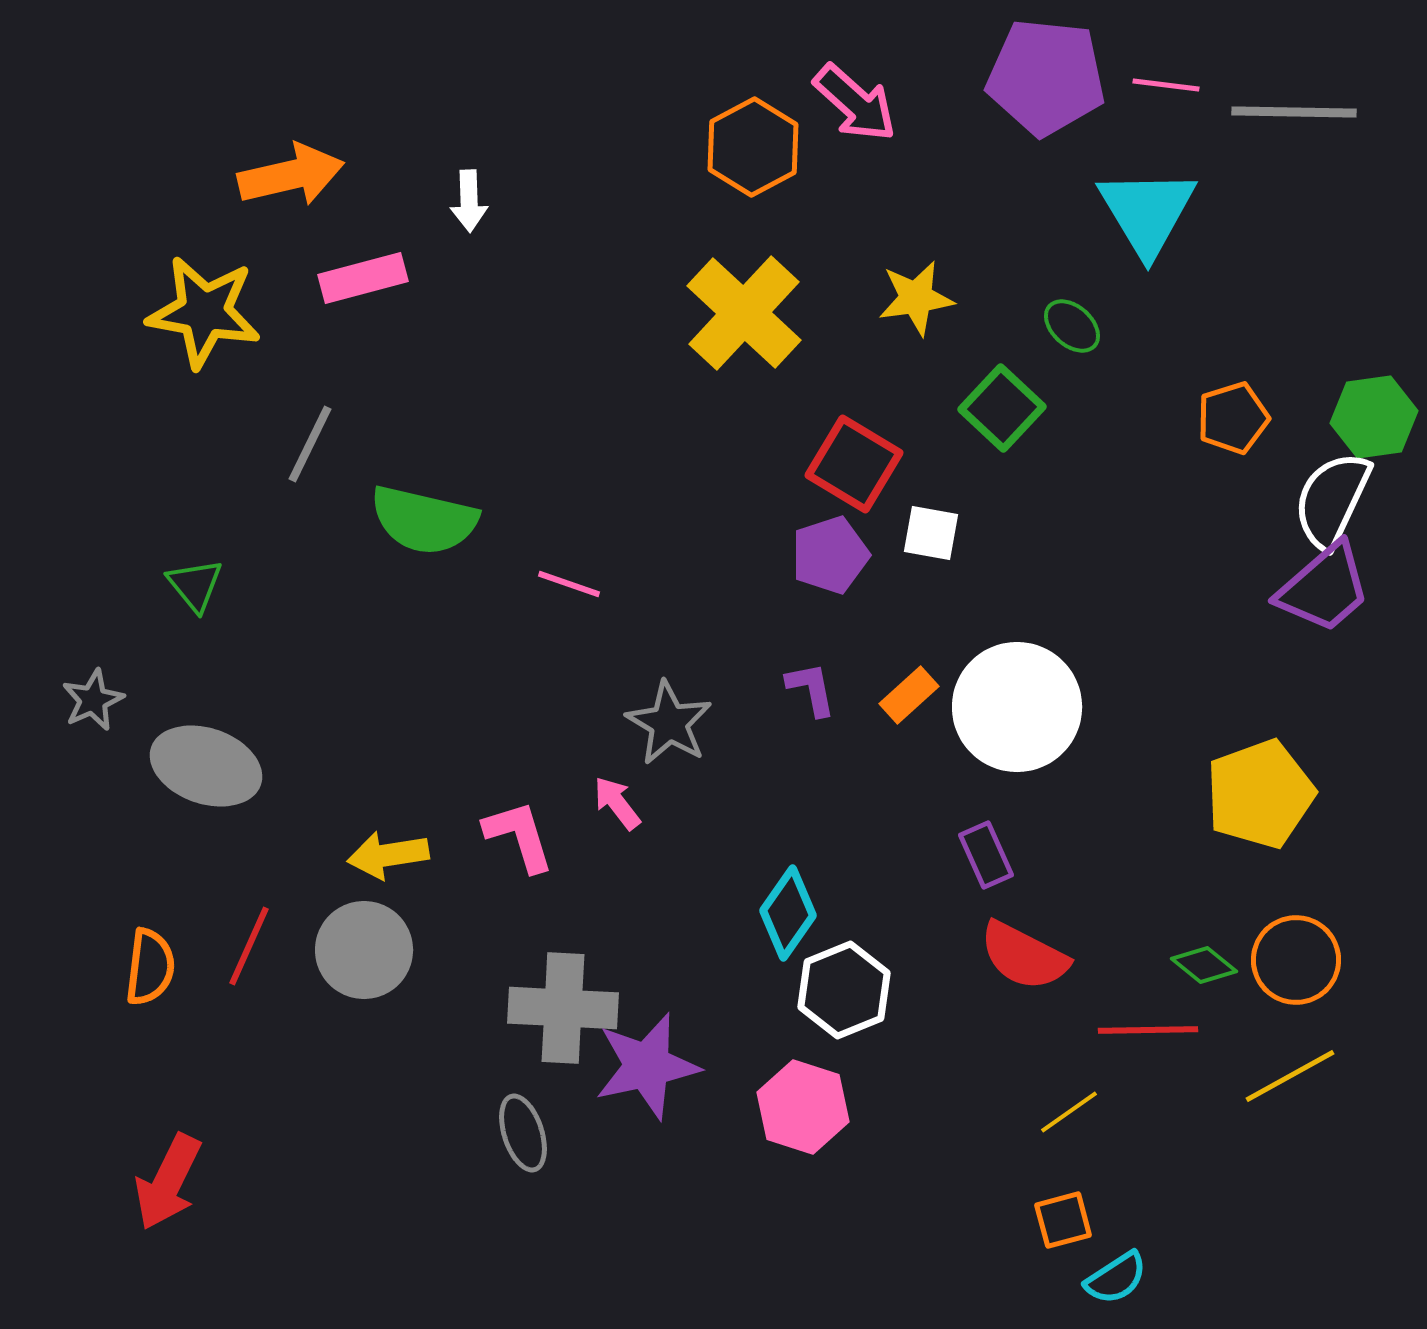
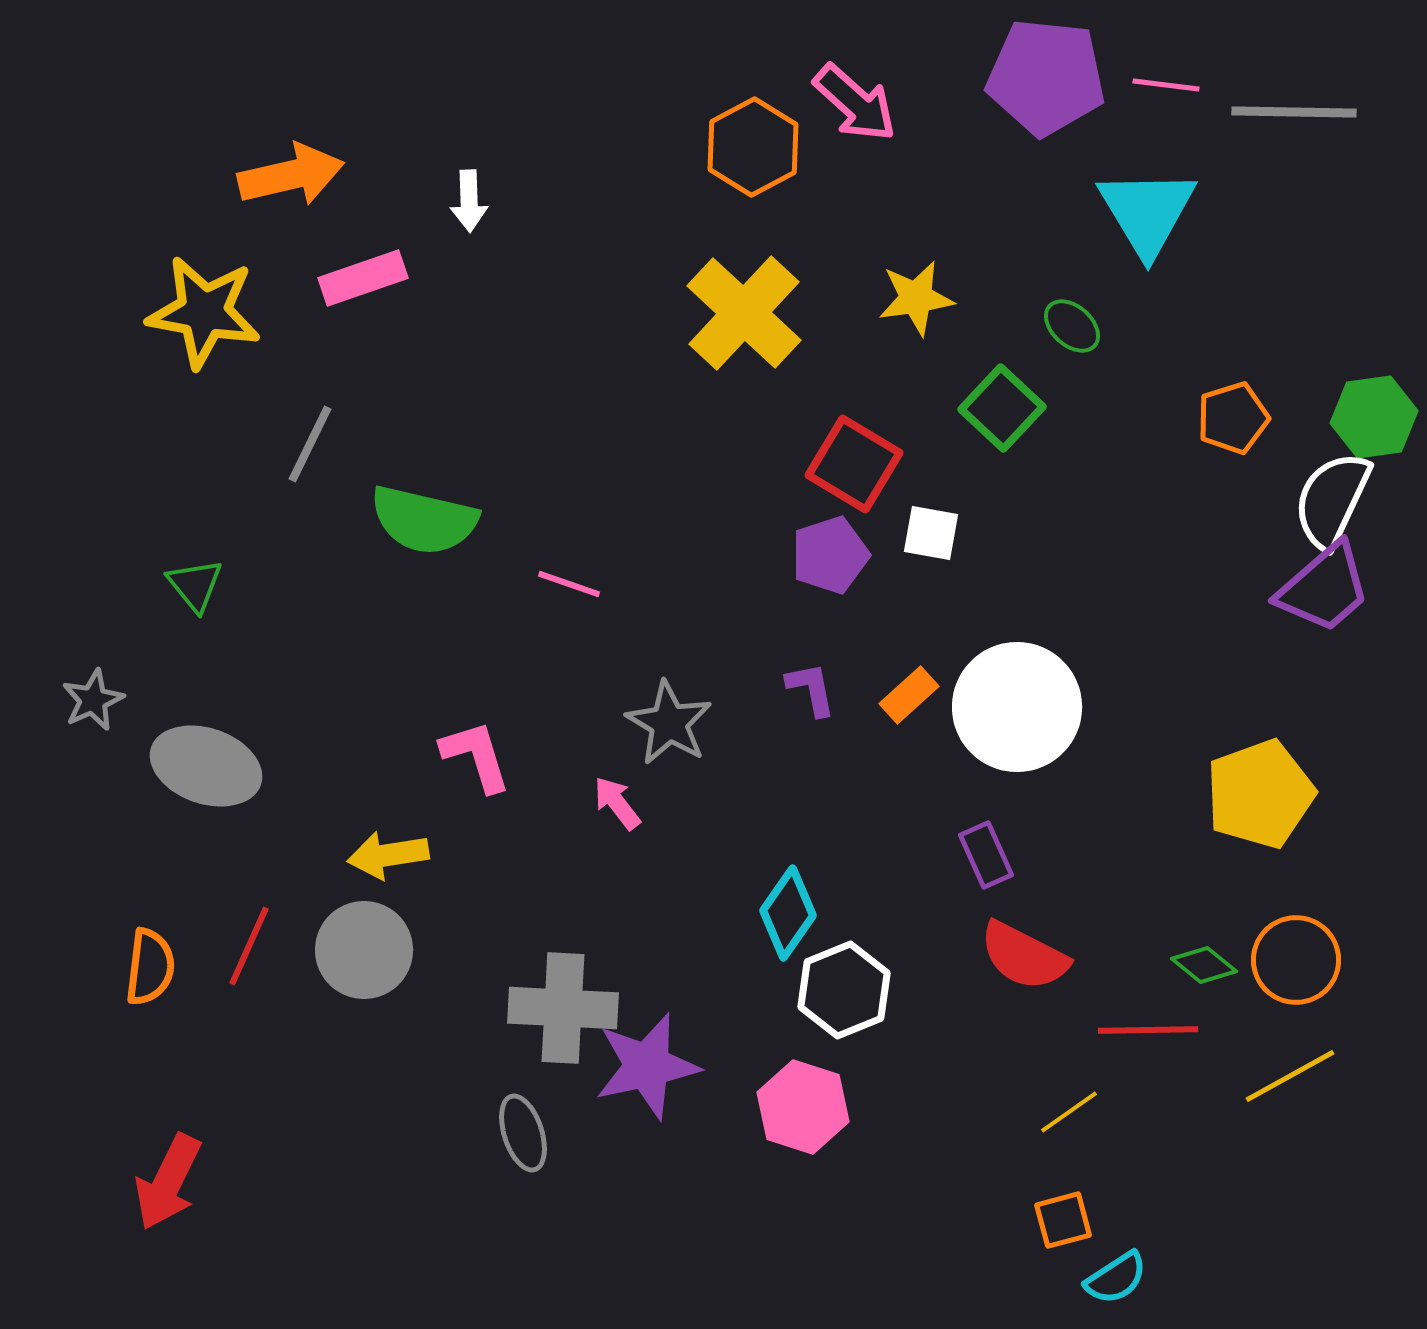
pink rectangle at (363, 278): rotated 4 degrees counterclockwise
pink L-shape at (519, 836): moved 43 px left, 80 px up
